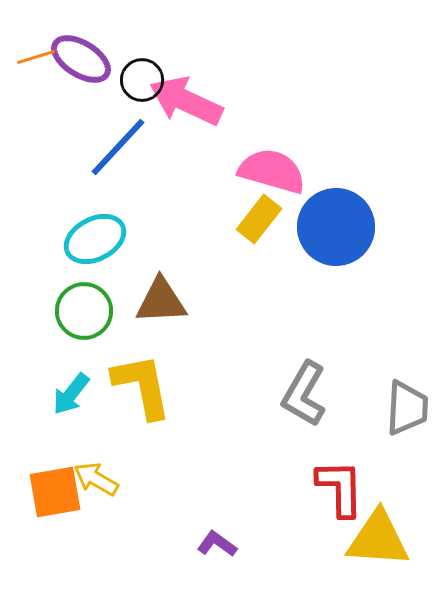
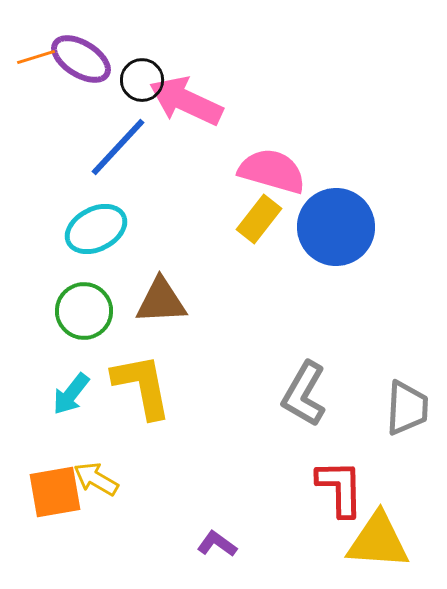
cyan ellipse: moved 1 px right, 10 px up
yellow triangle: moved 2 px down
